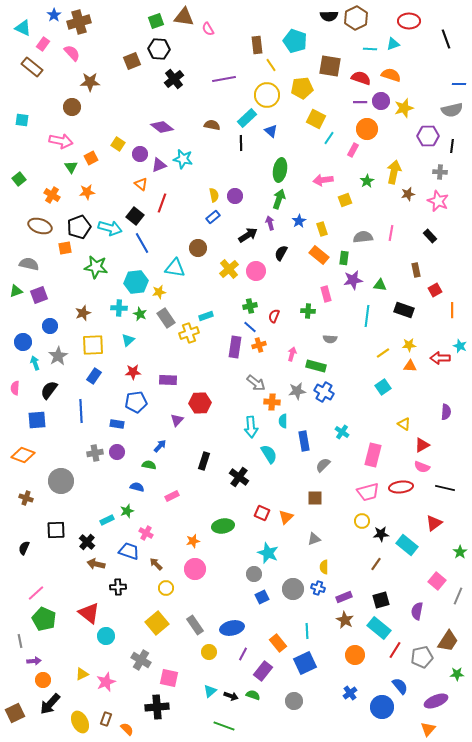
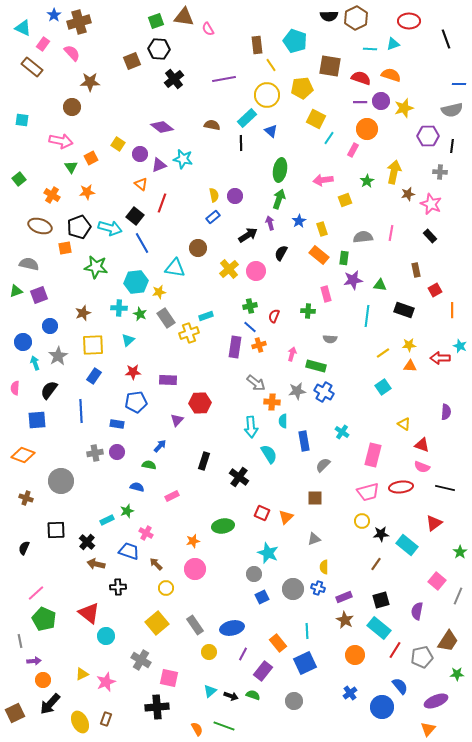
pink star at (438, 201): moved 7 px left, 3 px down
red triangle at (422, 445): rotated 49 degrees clockwise
orange semicircle at (127, 729): moved 70 px right; rotated 16 degrees clockwise
